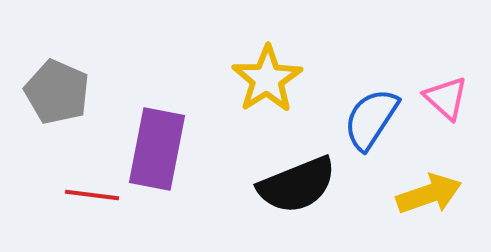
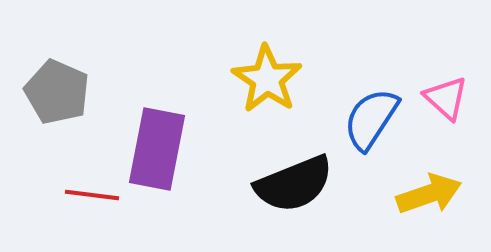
yellow star: rotated 6 degrees counterclockwise
black semicircle: moved 3 px left, 1 px up
